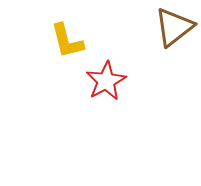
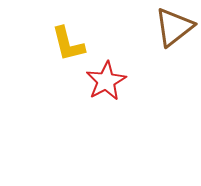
yellow L-shape: moved 1 px right, 3 px down
